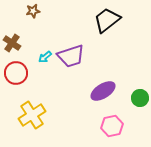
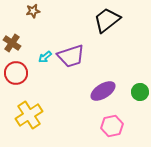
green circle: moved 6 px up
yellow cross: moved 3 px left
